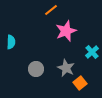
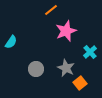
cyan semicircle: rotated 32 degrees clockwise
cyan cross: moved 2 px left
